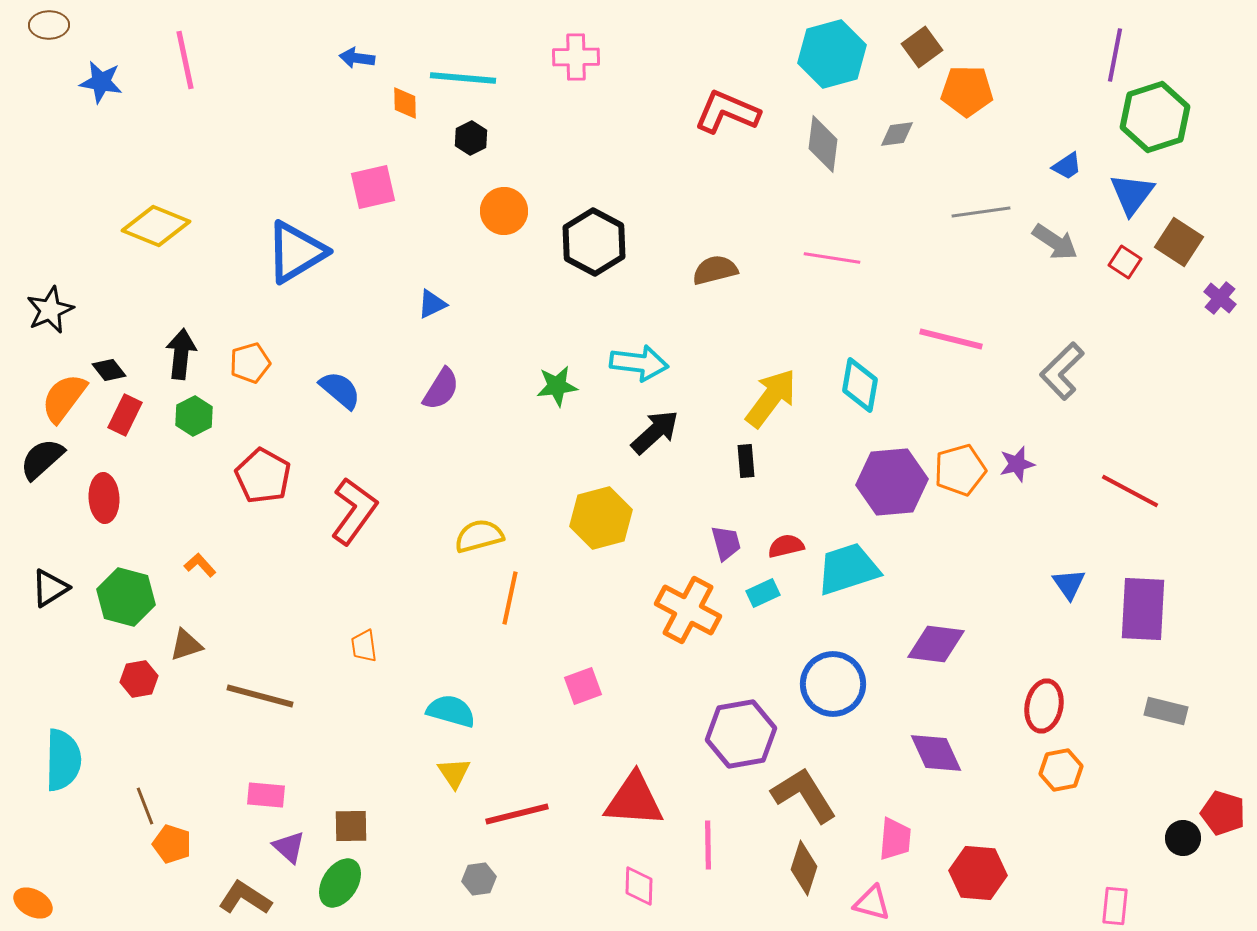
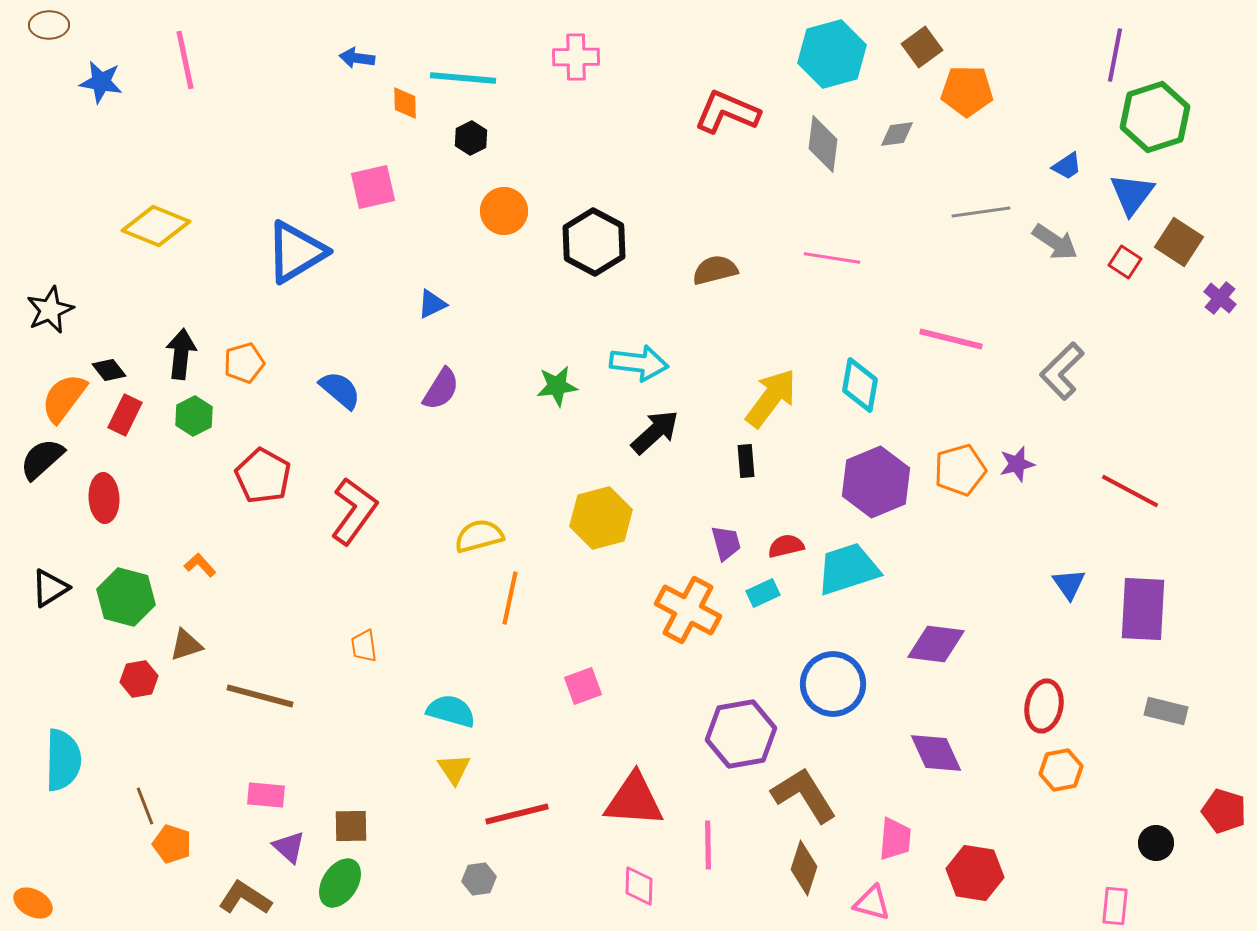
orange pentagon at (250, 363): moved 6 px left
purple hexagon at (892, 482): moved 16 px left; rotated 18 degrees counterclockwise
yellow triangle at (454, 773): moved 4 px up
red pentagon at (1223, 813): moved 1 px right, 2 px up
black circle at (1183, 838): moved 27 px left, 5 px down
red hexagon at (978, 873): moved 3 px left; rotated 4 degrees clockwise
